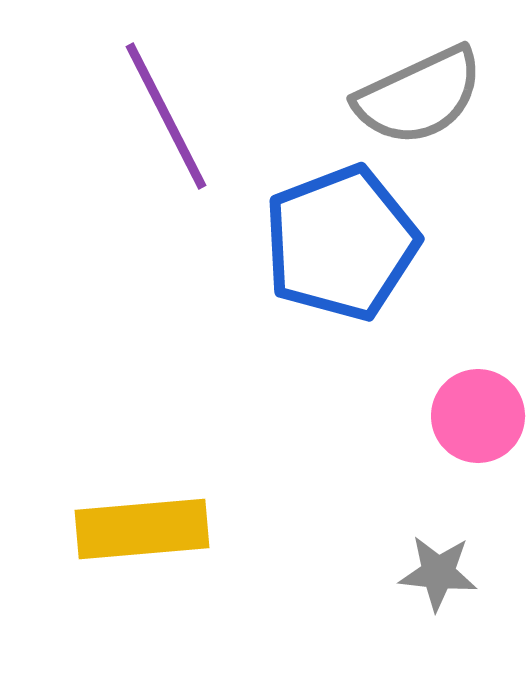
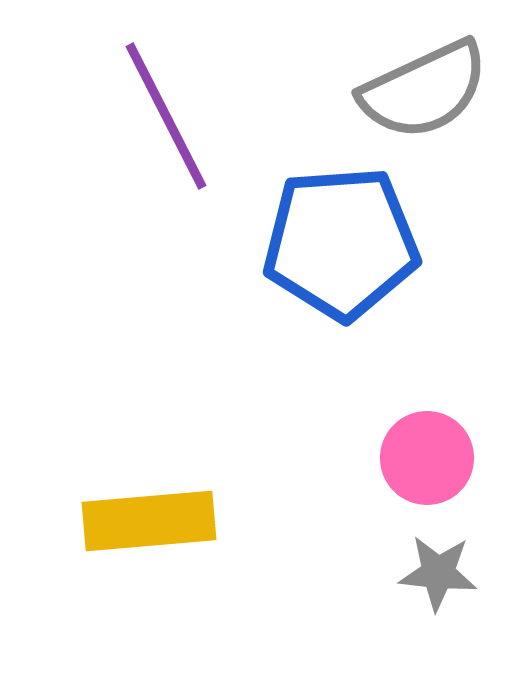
gray semicircle: moved 5 px right, 6 px up
blue pentagon: rotated 17 degrees clockwise
pink circle: moved 51 px left, 42 px down
yellow rectangle: moved 7 px right, 8 px up
